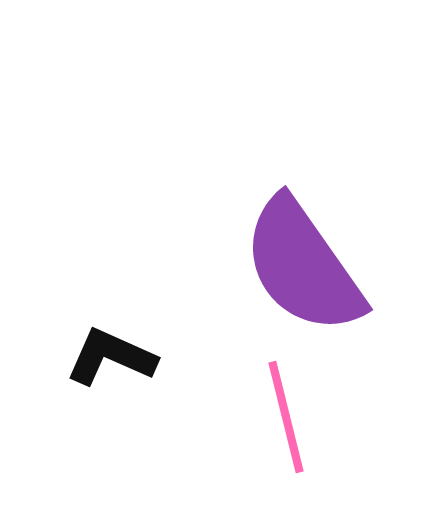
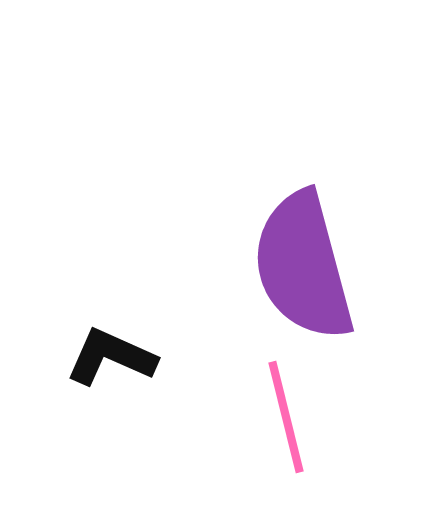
purple semicircle: rotated 20 degrees clockwise
